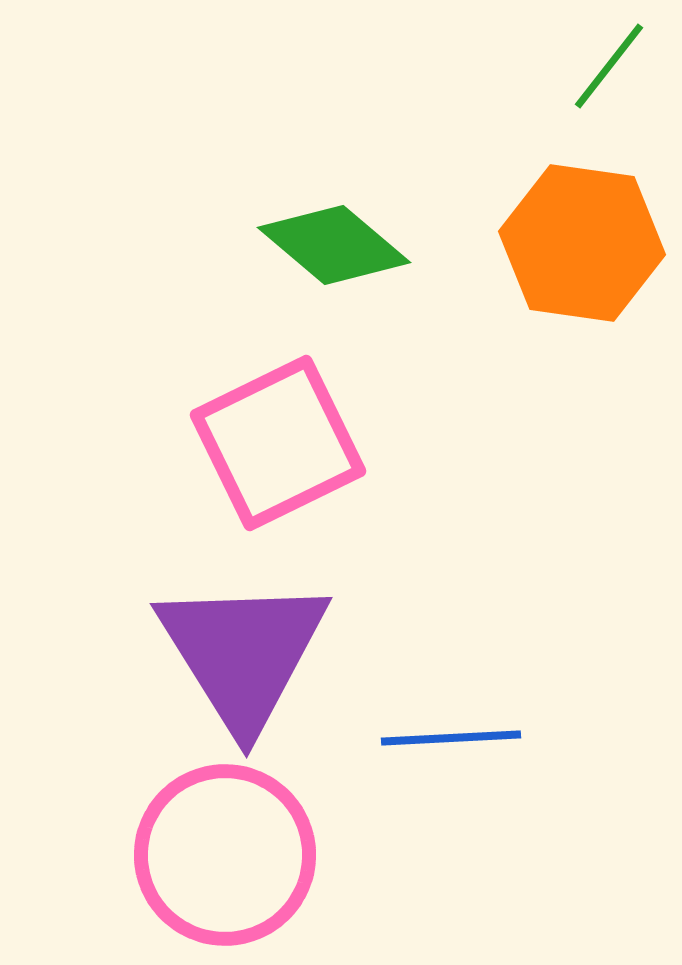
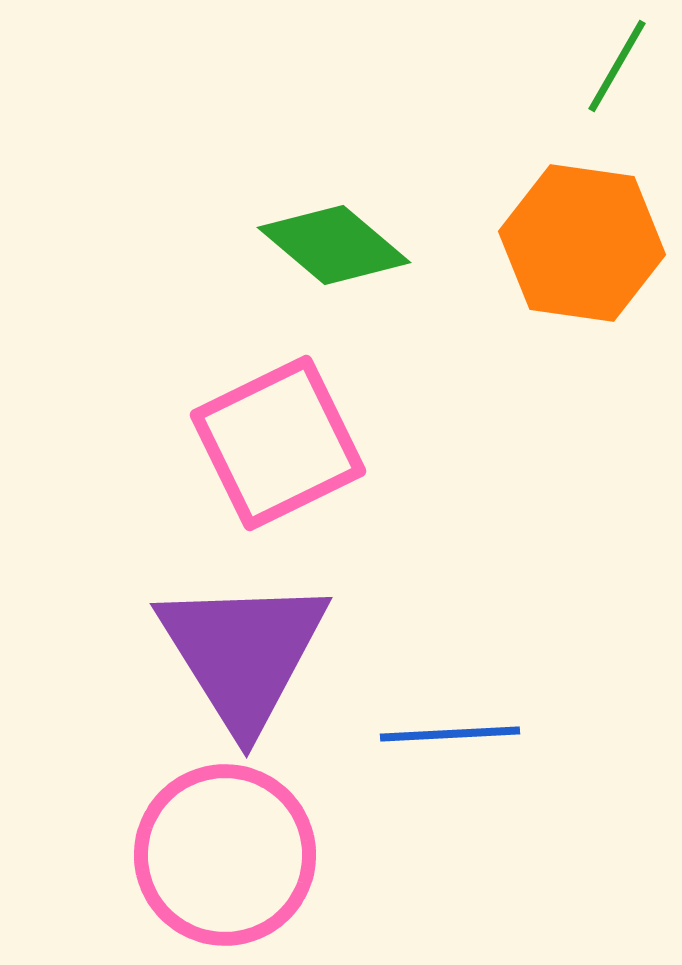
green line: moved 8 px right; rotated 8 degrees counterclockwise
blue line: moved 1 px left, 4 px up
